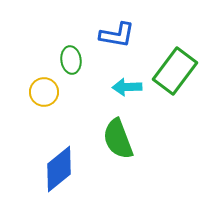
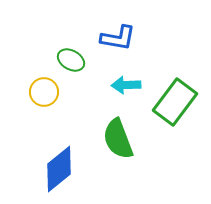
blue L-shape: moved 1 px right, 3 px down
green ellipse: rotated 52 degrees counterclockwise
green rectangle: moved 31 px down
cyan arrow: moved 1 px left, 2 px up
